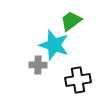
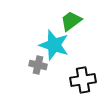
gray cross: rotated 12 degrees clockwise
black cross: moved 5 px right
